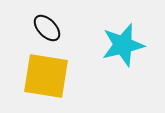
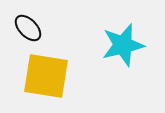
black ellipse: moved 19 px left
